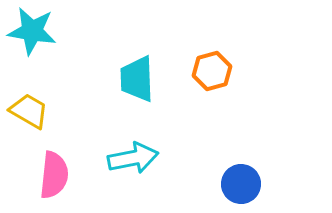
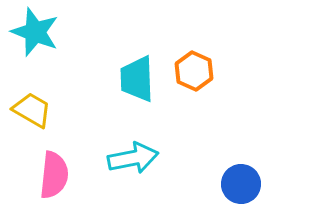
cyan star: moved 3 px right, 1 px down; rotated 12 degrees clockwise
orange hexagon: moved 18 px left; rotated 21 degrees counterclockwise
yellow trapezoid: moved 3 px right, 1 px up
